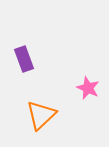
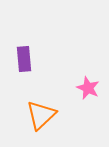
purple rectangle: rotated 15 degrees clockwise
